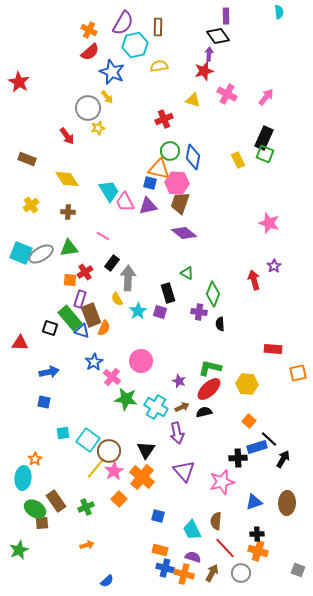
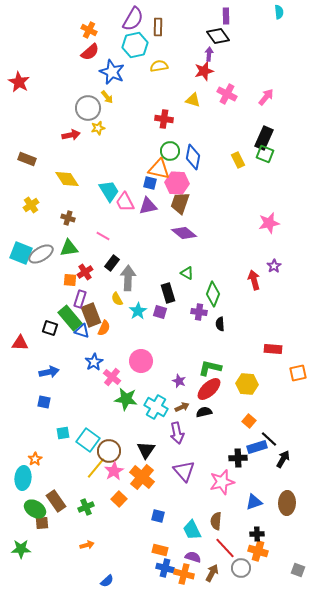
purple semicircle at (123, 23): moved 10 px right, 4 px up
red cross at (164, 119): rotated 30 degrees clockwise
red arrow at (67, 136): moved 4 px right, 1 px up; rotated 66 degrees counterclockwise
brown cross at (68, 212): moved 6 px down; rotated 16 degrees clockwise
pink star at (269, 223): rotated 30 degrees counterclockwise
green star at (19, 550): moved 2 px right, 1 px up; rotated 24 degrees clockwise
gray circle at (241, 573): moved 5 px up
